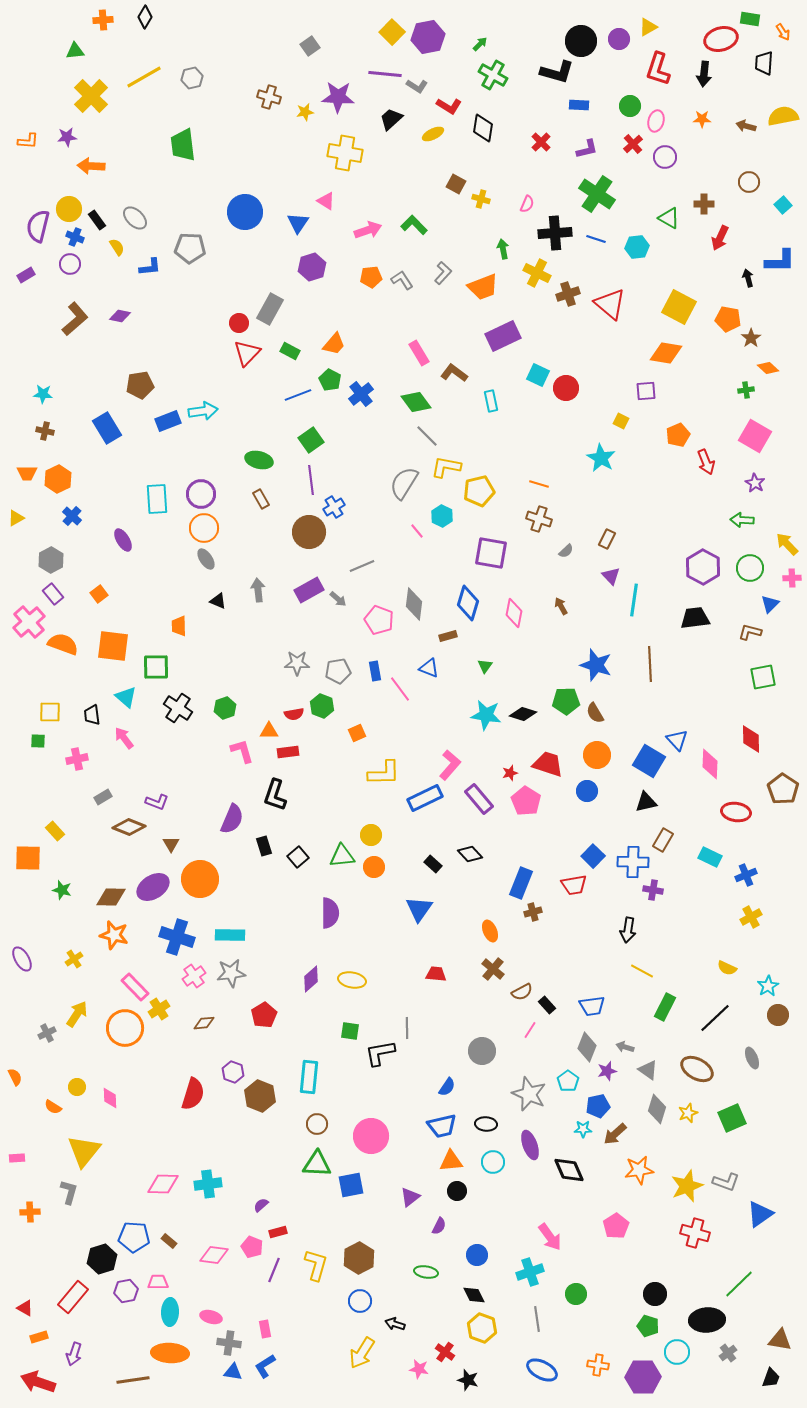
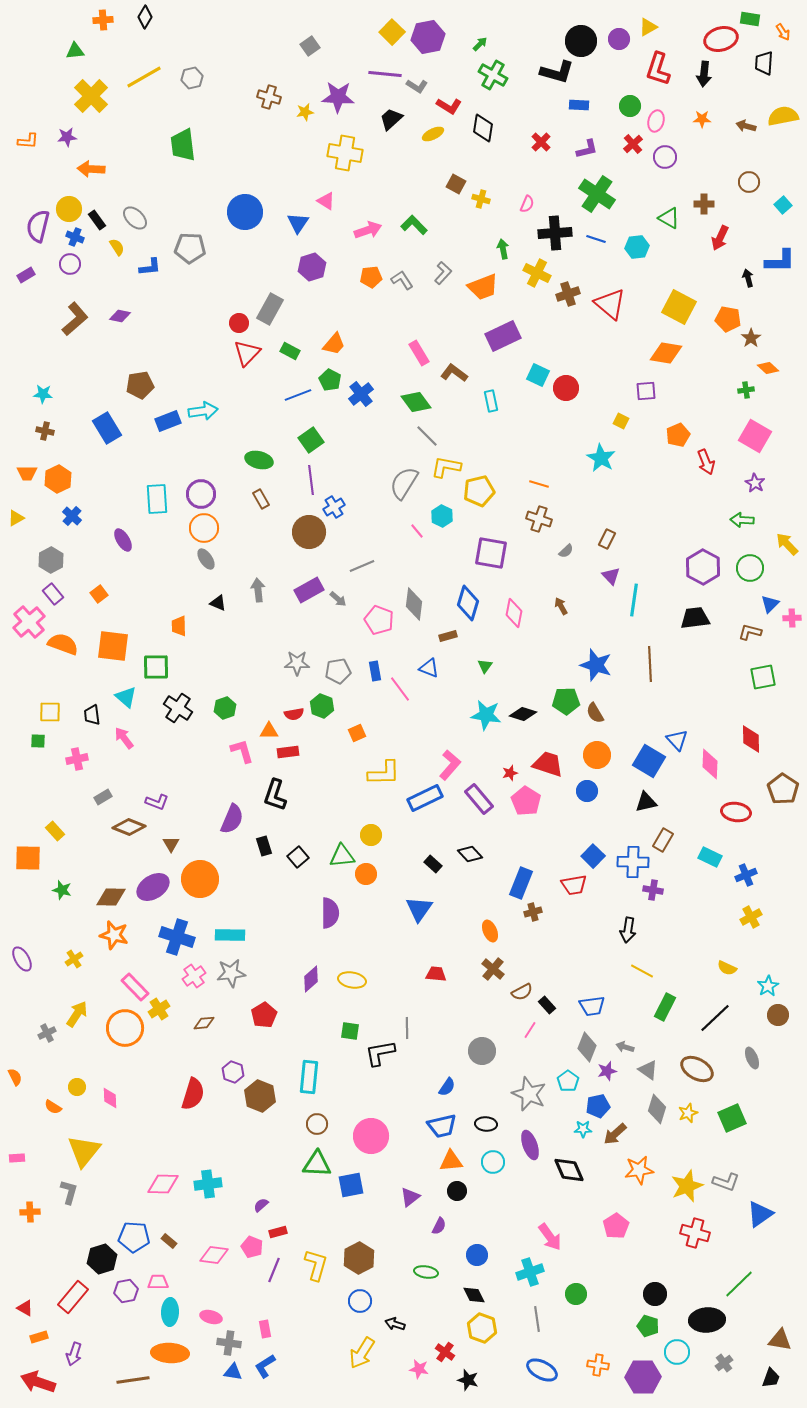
orange arrow at (91, 166): moved 3 px down
pink cross at (792, 578): moved 40 px down
black triangle at (218, 601): moved 2 px down
orange circle at (374, 867): moved 8 px left, 7 px down
gray cross at (728, 1353): moved 4 px left, 10 px down
